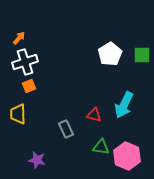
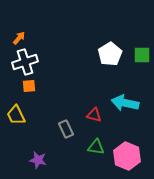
orange square: rotated 16 degrees clockwise
cyan arrow: moved 1 px right, 2 px up; rotated 76 degrees clockwise
yellow trapezoid: moved 2 px left, 1 px down; rotated 25 degrees counterclockwise
green triangle: moved 5 px left
purple star: moved 1 px right
